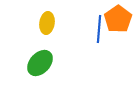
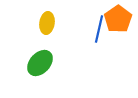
blue line: rotated 8 degrees clockwise
